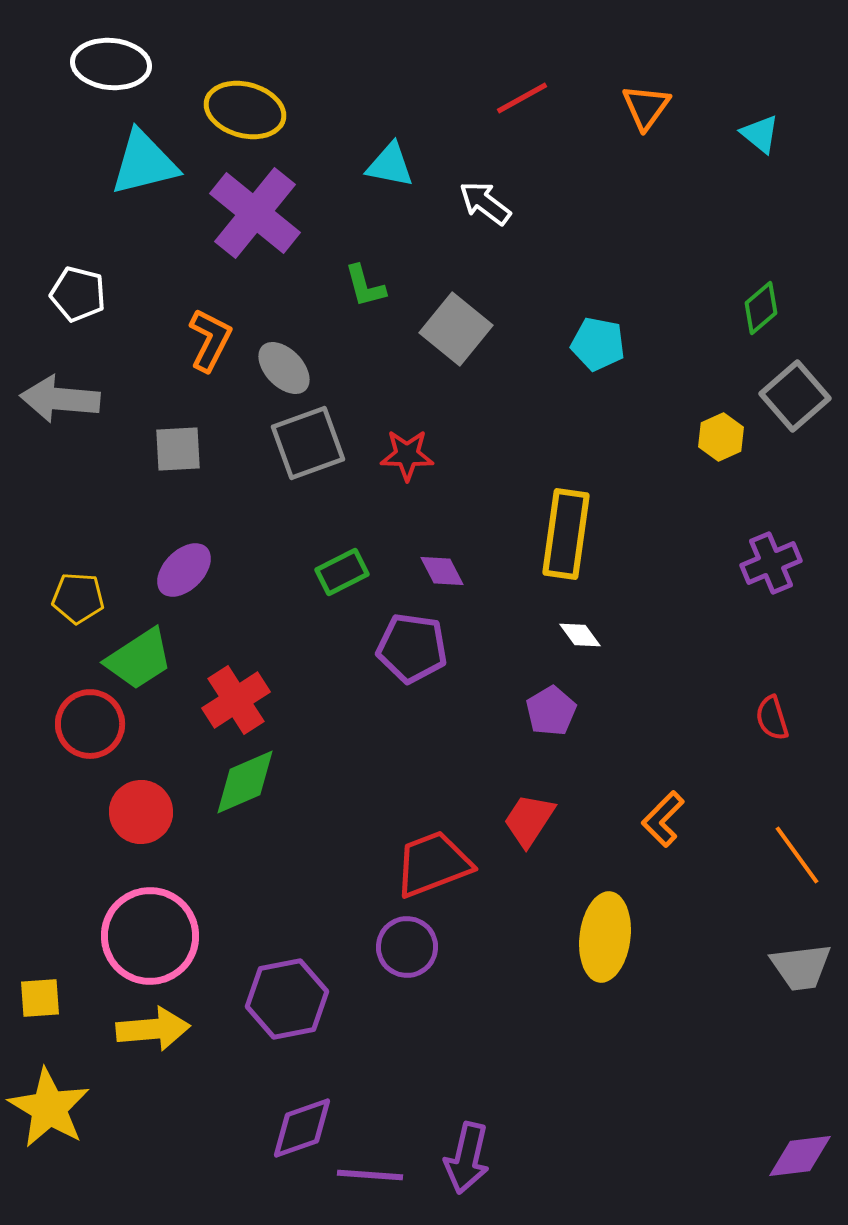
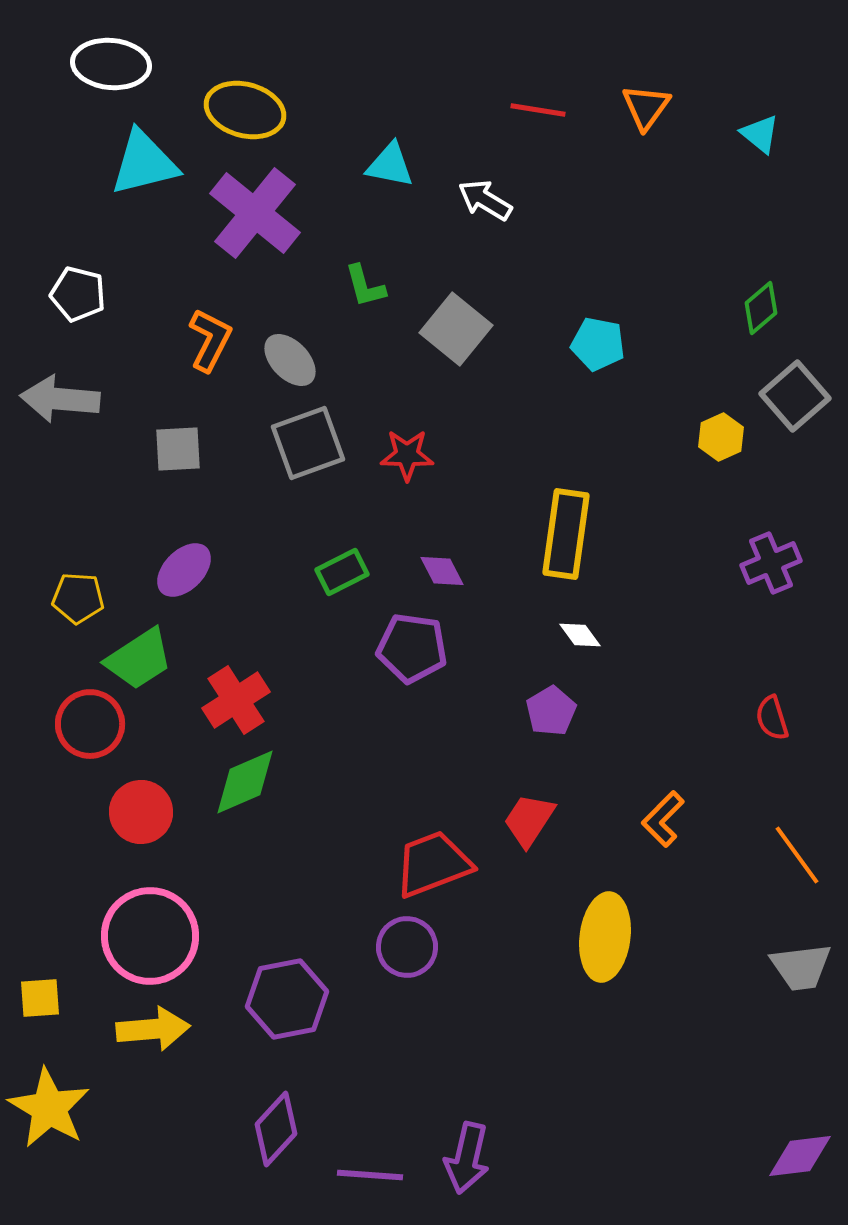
red line at (522, 98): moved 16 px right, 12 px down; rotated 38 degrees clockwise
white arrow at (485, 203): moved 3 px up; rotated 6 degrees counterclockwise
gray ellipse at (284, 368): moved 6 px right, 8 px up
purple diamond at (302, 1128): moved 26 px left, 1 px down; rotated 28 degrees counterclockwise
